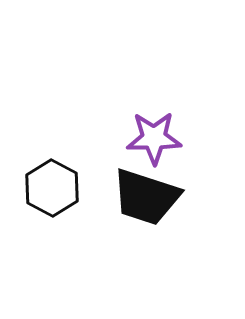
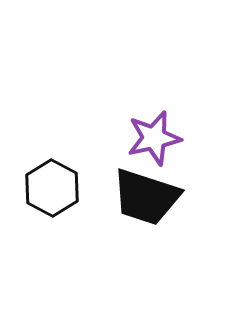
purple star: rotated 12 degrees counterclockwise
